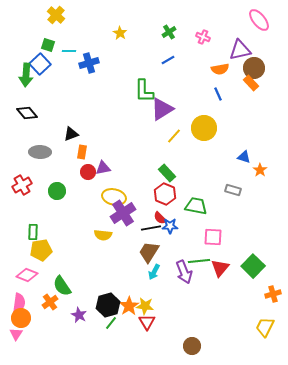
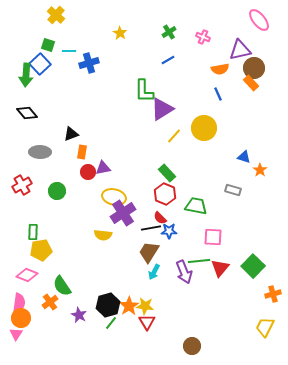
blue star at (170, 226): moved 1 px left, 5 px down
